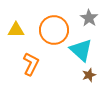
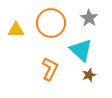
orange circle: moved 3 px left, 7 px up
orange L-shape: moved 19 px right, 5 px down
